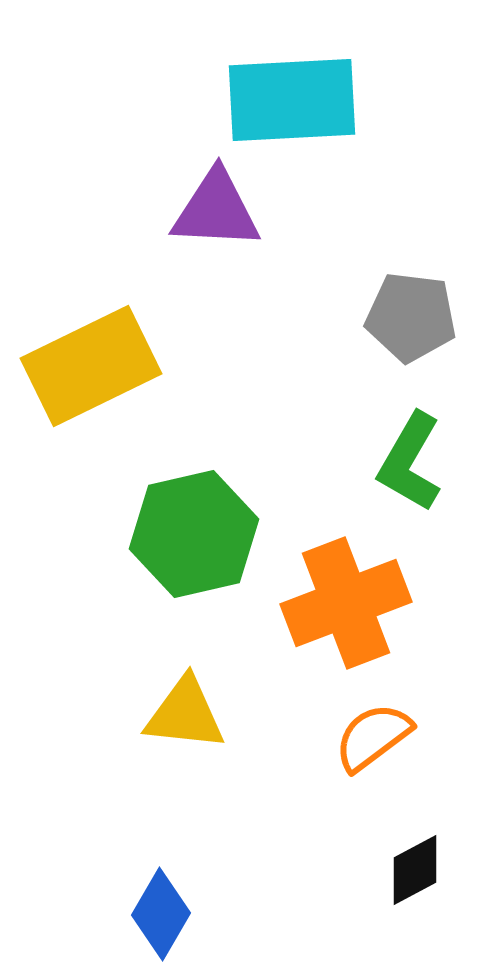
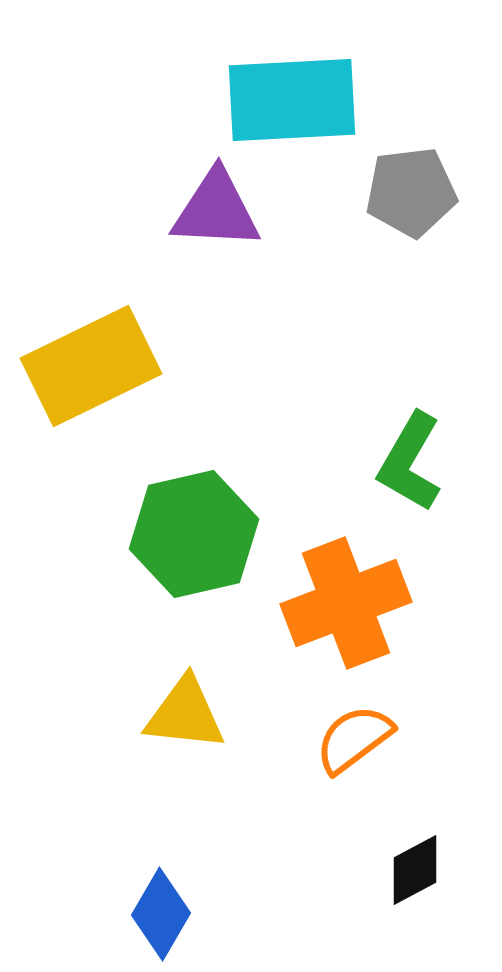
gray pentagon: moved 125 px up; rotated 14 degrees counterclockwise
orange semicircle: moved 19 px left, 2 px down
